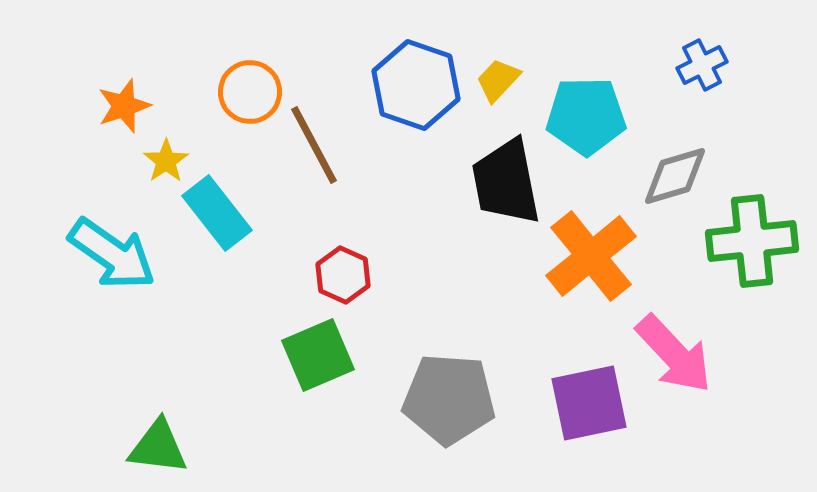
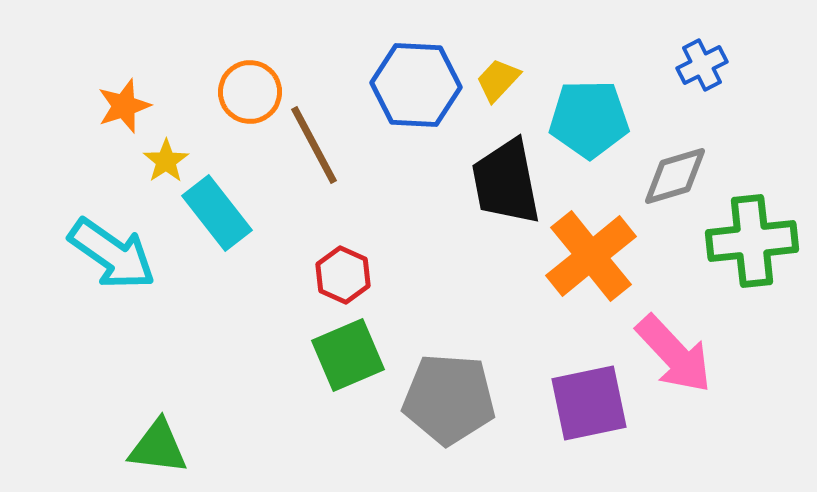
blue hexagon: rotated 16 degrees counterclockwise
cyan pentagon: moved 3 px right, 3 px down
green square: moved 30 px right
